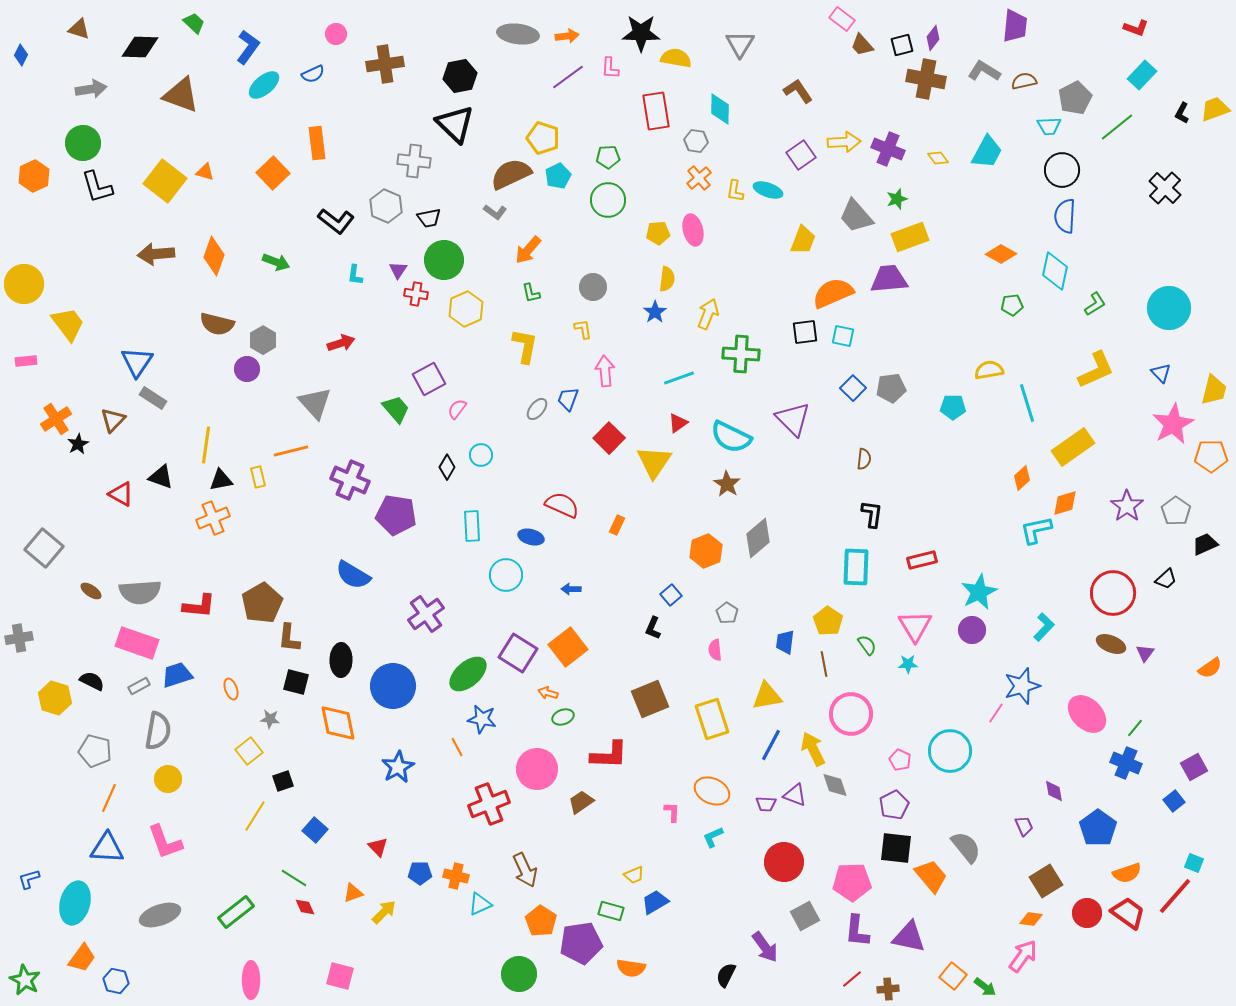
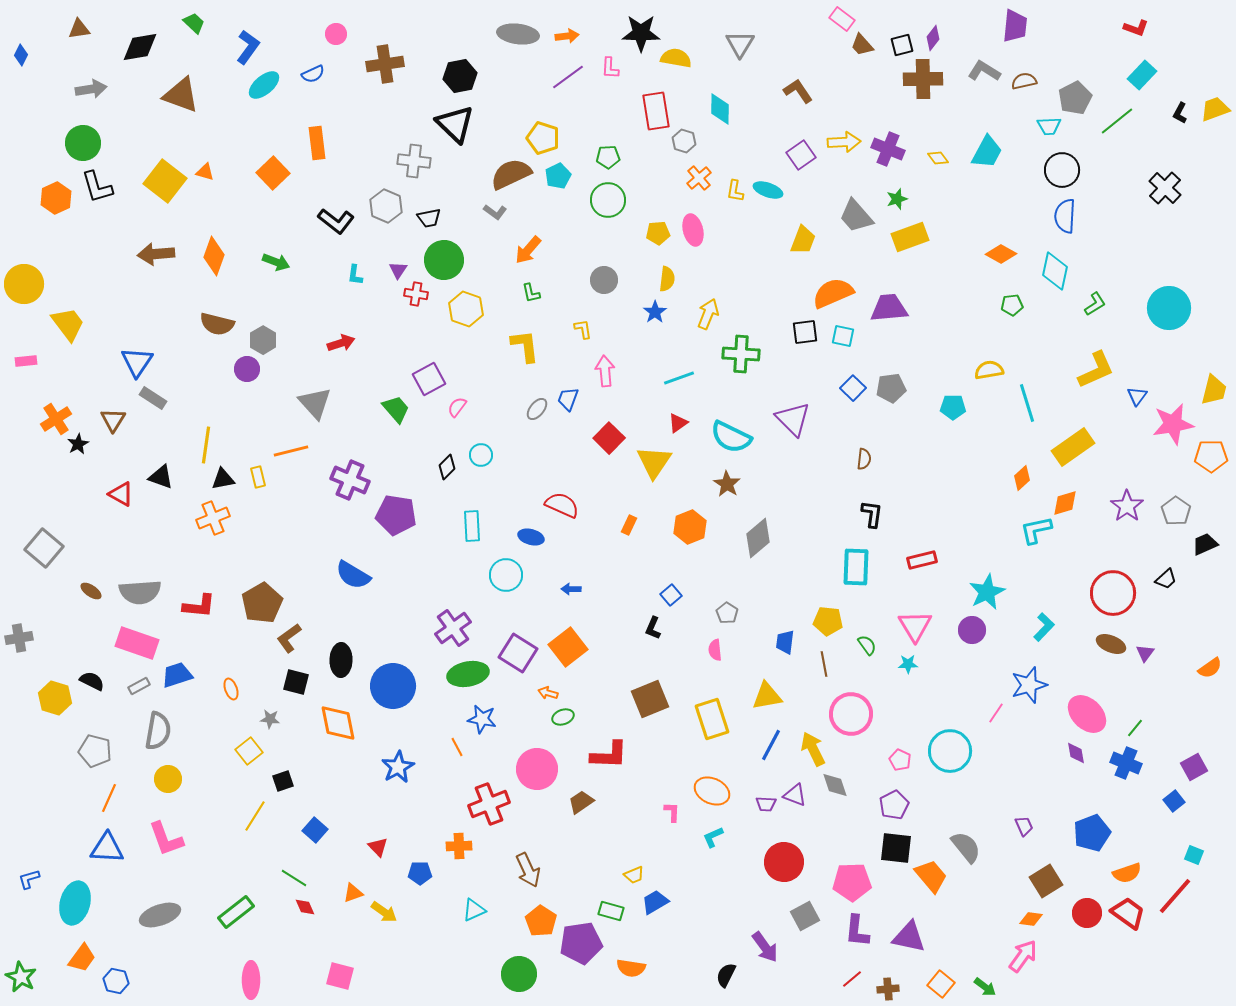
brown triangle at (79, 29): rotated 25 degrees counterclockwise
black diamond at (140, 47): rotated 12 degrees counterclockwise
brown cross at (926, 79): moved 3 px left; rotated 12 degrees counterclockwise
black L-shape at (1182, 113): moved 2 px left
green line at (1117, 127): moved 6 px up
gray hexagon at (696, 141): moved 12 px left; rotated 10 degrees clockwise
orange hexagon at (34, 176): moved 22 px right, 22 px down
purple trapezoid at (889, 279): moved 29 px down
gray circle at (593, 287): moved 11 px right, 7 px up
yellow hexagon at (466, 309): rotated 16 degrees counterclockwise
yellow L-shape at (525, 346): rotated 18 degrees counterclockwise
blue triangle at (1161, 373): moved 24 px left, 23 px down; rotated 20 degrees clockwise
pink semicircle at (457, 409): moved 2 px up
brown triangle at (113, 420): rotated 12 degrees counterclockwise
pink star at (1173, 424): rotated 18 degrees clockwise
black diamond at (447, 467): rotated 15 degrees clockwise
black triangle at (221, 480): moved 2 px right, 1 px up
orange rectangle at (617, 525): moved 12 px right
orange hexagon at (706, 551): moved 16 px left, 24 px up
cyan star at (979, 592): moved 8 px right
purple cross at (426, 614): moved 27 px right, 14 px down
yellow pentagon at (828, 621): rotated 28 degrees counterclockwise
brown L-shape at (289, 638): rotated 48 degrees clockwise
green ellipse at (468, 674): rotated 30 degrees clockwise
blue star at (1022, 686): moved 7 px right, 1 px up
purple diamond at (1054, 791): moved 22 px right, 38 px up
blue pentagon at (1098, 828): moved 6 px left, 5 px down; rotated 15 degrees clockwise
pink L-shape at (165, 842): moved 1 px right, 3 px up
cyan square at (1194, 863): moved 8 px up
brown arrow at (525, 870): moved 3 px right
orange cross at (456, 876): moved 3 px right, 30 px up; rotated 15 degrees counterclockwise
cyan triangle at (480, 904): moved 6 px left, 6 px down
yellow arrow at (384, 912): rotated 80 degrees clockwise
orange square at (953, 976): moved 12 px left, 8 px down
green star at (25, 980): moved 4 px left, 3 px up
